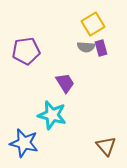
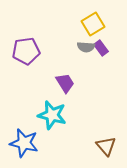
purple rectangle: rotated 21 degrees counterclockwise
